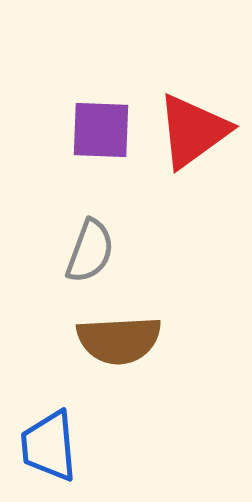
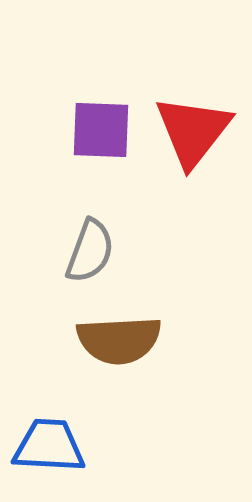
red triangle: rotated 16 degrees counterclockwise
blue trapezoid: rotated 98 degrees clockwise
